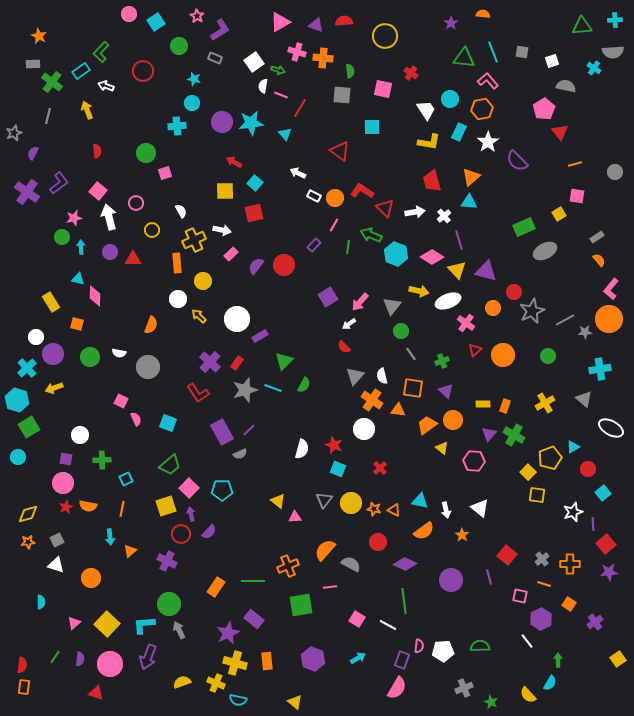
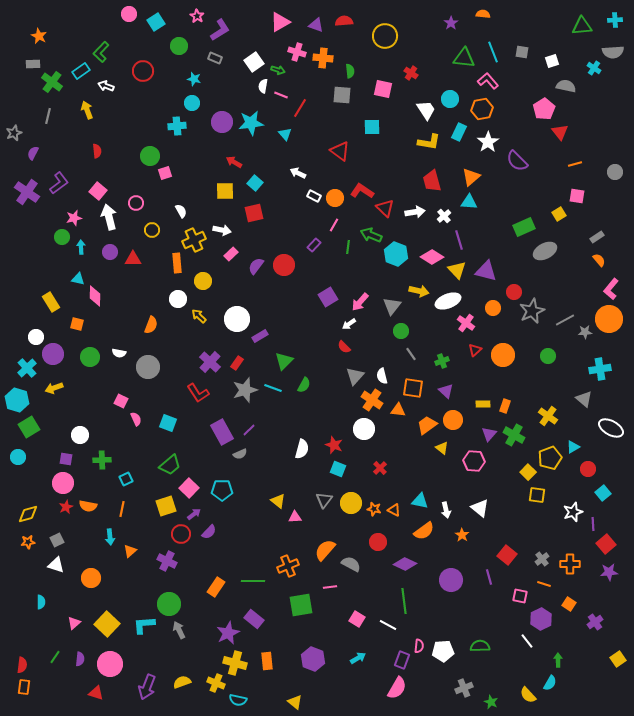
green circle at (146, 153): moved 4 px right, 3 px down
yellow cross at (545, 403): moved 3 px right, 13 px down; rotated 24 degrees counterclockwise
purple arrow at (191, 514): moved 3 px right; rotated 64 degrees clockwise
purple arrow at (148, 657): moved 1 px left, 30 px down
